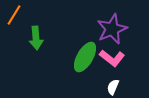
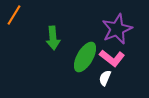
purple star: moved 5 px right
green arrow: moved 17 px right
white semicircle: moved 8 px left, 9 px up
